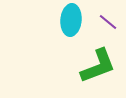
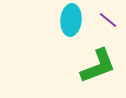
purple line: moved 2 px up
